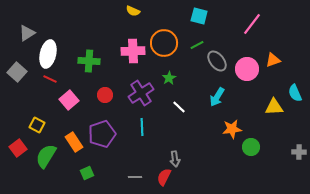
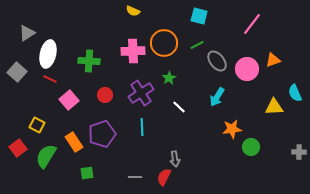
green square: rotated 16 degrees clockwise
